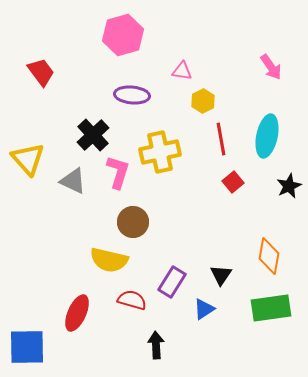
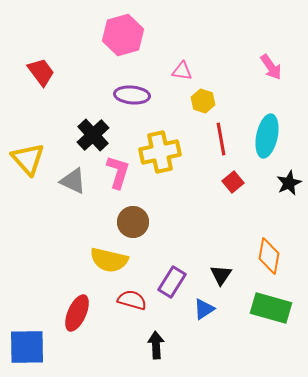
yellow hexagon: rotated 15 degrees counterclockwise
black star: moved 3 px up
green rectangle: rotated 24 degrees clockwise
